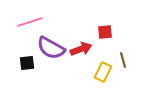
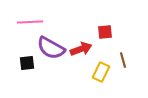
pink line: rotated 15 degrees clockwise
yellow rectangle: moved 2 px left
